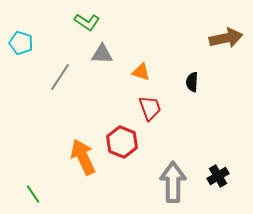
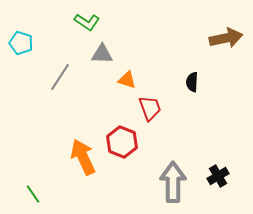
orange triangle: moved 14 px left, 8 px down
